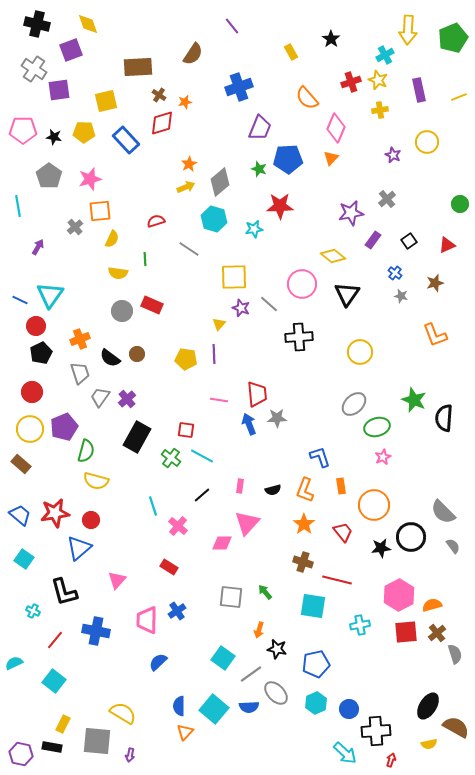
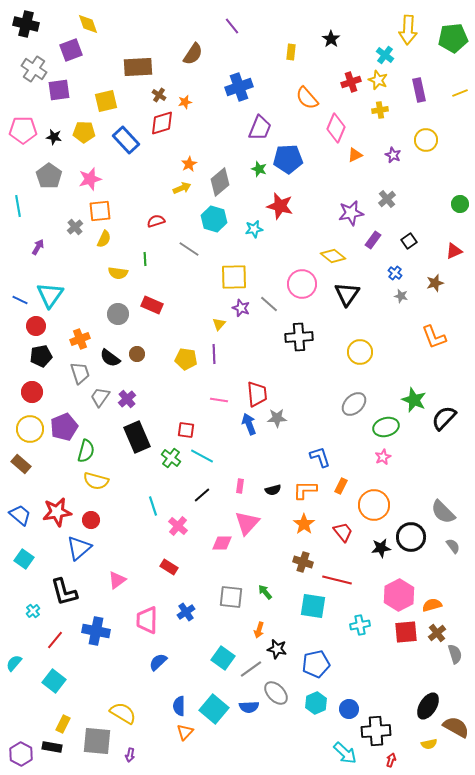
black cross at (37, 24): moved 11 px left
green pentagon at (453, 38): rotated 16 degrees clockwise
yellow rectangle at (291, 52): rotated 35 degrees clockwise
cyan cross at (385, 55): rotated 24 degrees counterclockwise
yellow line at (459, 97): moved 1 px right, 4 px up
yellow circle at (427, 142): moved 1 px left, 2 px up
orange triangle at (331, 158): moved 24 px right, 3 px up; rotated 21 degrees clockwise
yellow arrow at (186, 187): moved 4 px left, 1 px down
red star at (280, 206): rotated 16 degrees clockwise
yellow semicircle at (112, 239): moved 8 px left
red triangle at (447, 245): moved 7 px right, 6 px down
gray circle at (122, 311): moved 4 px left, 3 px down
orange L-shape at (435, 335): moved 1 px left, 2 px down
black pentagon at (41, 353): moved 3 px down; rotated 15 degrees clockwise
black semicircle at (444, 418): rotated 40 degrees clockwise
green ellipse at (377, 427): moved 9 px right
black rectangle at (137, 437): rotated 52 degrees counterclockwise
orange rectangle at (341, 486): rotated 35 degrees clockwise
orange L-shape at (305, 490): rotated 70 degrees clockwise
red star at (55, 513): moved 2 px right, 1 px up
pink triangle at (117, 580): rotated 12 degrees clockwise
cyan cross at (33, 611): rotated 24 degrees clockwise
blue cross at (177, 611): moved 9 px right, 1 px down
cyan semicircle at (14, 663): rotated 24 degrees counterclockwise
gray line at (251, 674): moved 5 px up
purple hexagon at (21, 754): rotated 15 degrees clockwise
